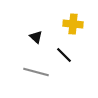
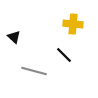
black triangle: moved 22 px left
gray line: moved 2 px left, 1 px up
